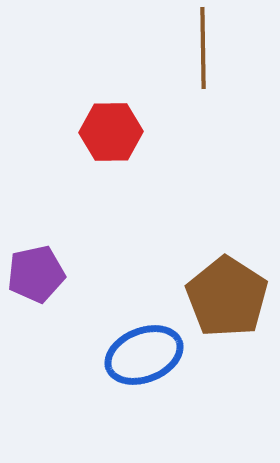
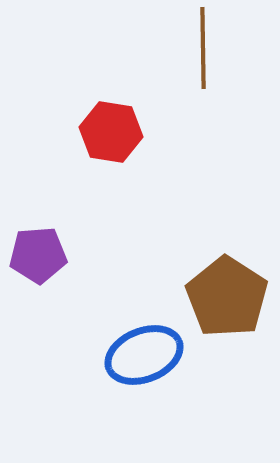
red hexagon: rotated 10 degrees clockwise
purple pentagon: moved 2 px right, 19 px up; rotated 8 degrees clockwise
